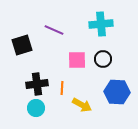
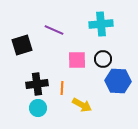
blue hexagon: moved 1 px right, 11 px up
cyan circle: moved 2 px right
